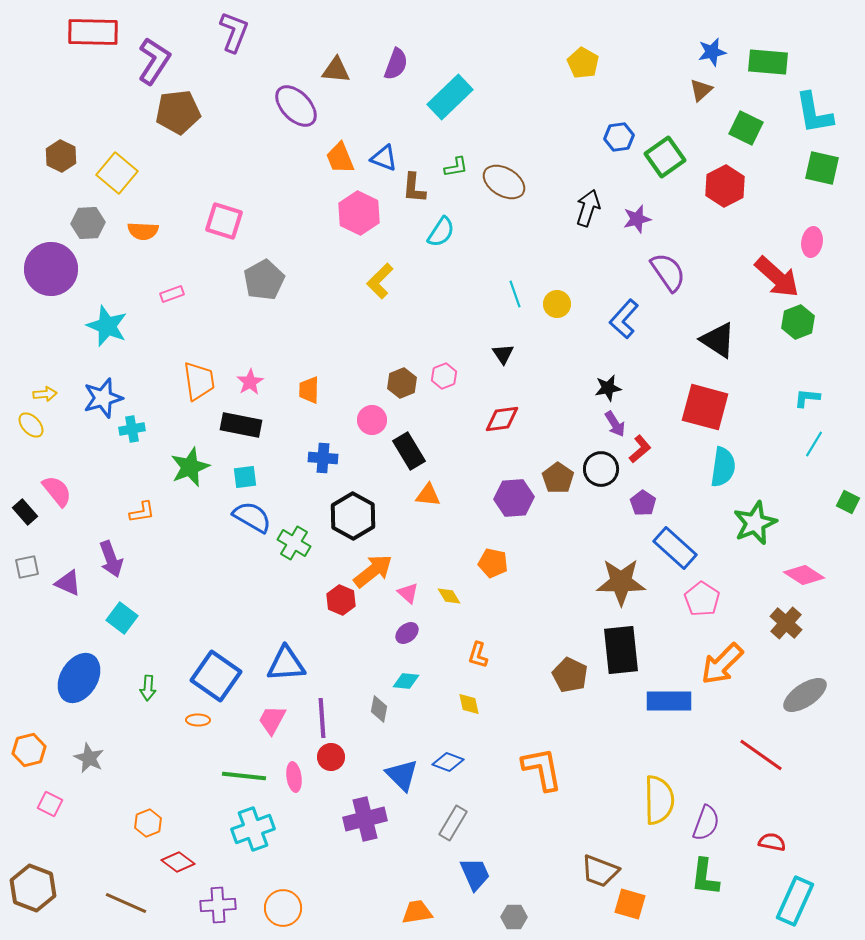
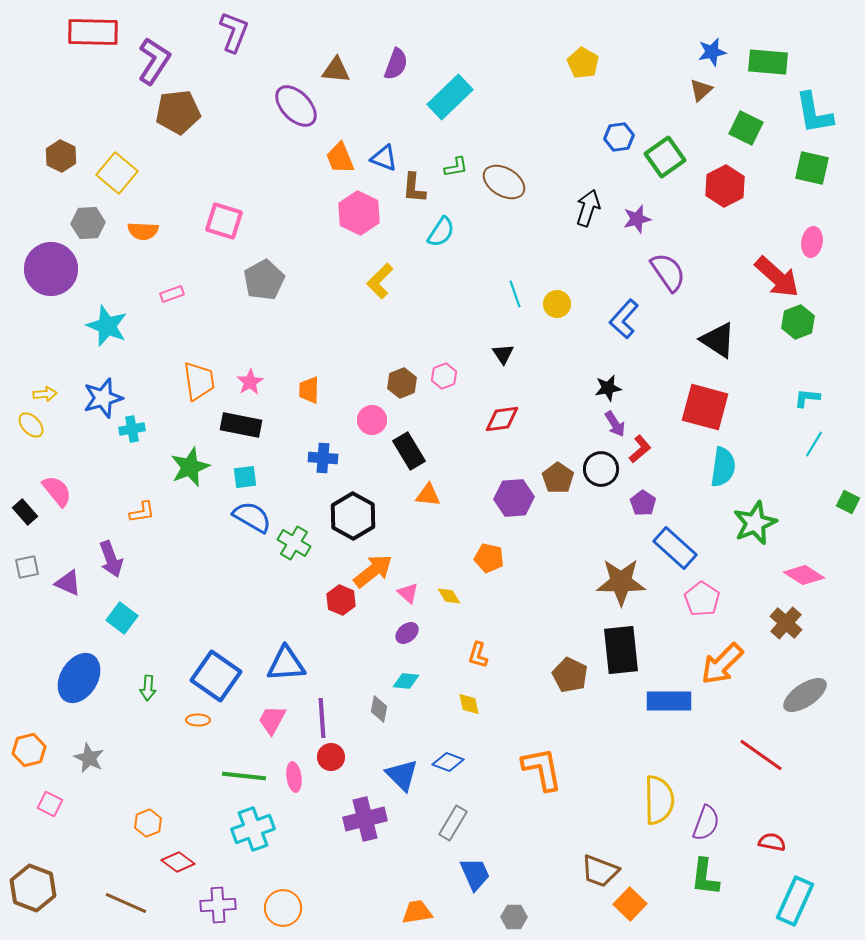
green square at (822, 168): moved 10 px left
orange pentagon at (493, 563): moved 4 px left, 5 px up
orange square at (630, 904): rotated 28 degrees clockwise
